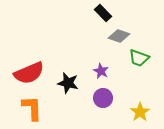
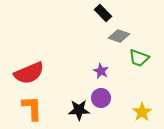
black star: moved 11 px right, 27 px down; rotated 15 degrees counterclockwise
purple circle: moved 2 px left
yellow star: moved 2 px right
